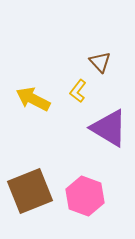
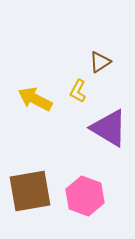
brown triangle: rotated 40 degrees clockwise
yellow L-shape: rotated 10 degrees counterclockwise
yellow arrow: moved 2 px right
brown square: rotated 12 degrees clockwise
